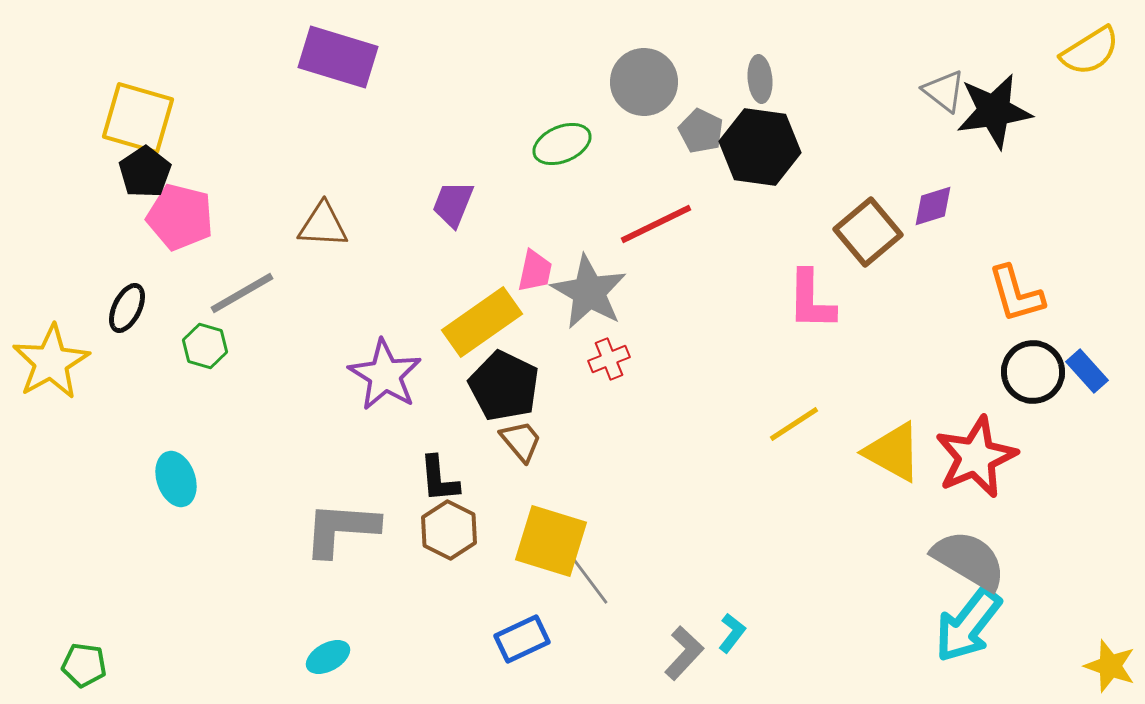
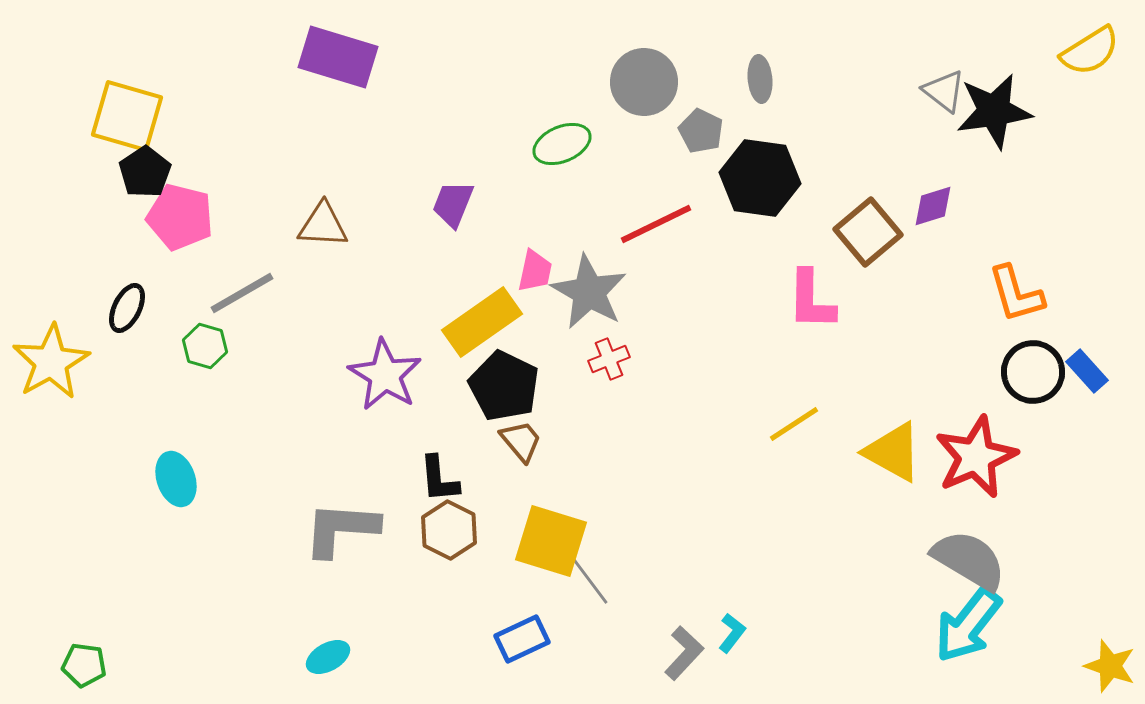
yellow square at (138, 118): moved 11 px left, 2 px up
black hexagon at (760, 147): moved 31 px down
